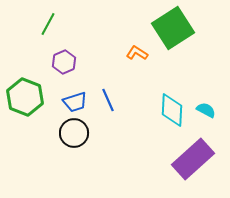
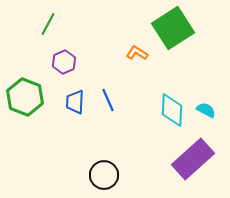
blue trapezoid: rotated 110 degrees clockwise
black circle: moved 30 px right, 42 px down
